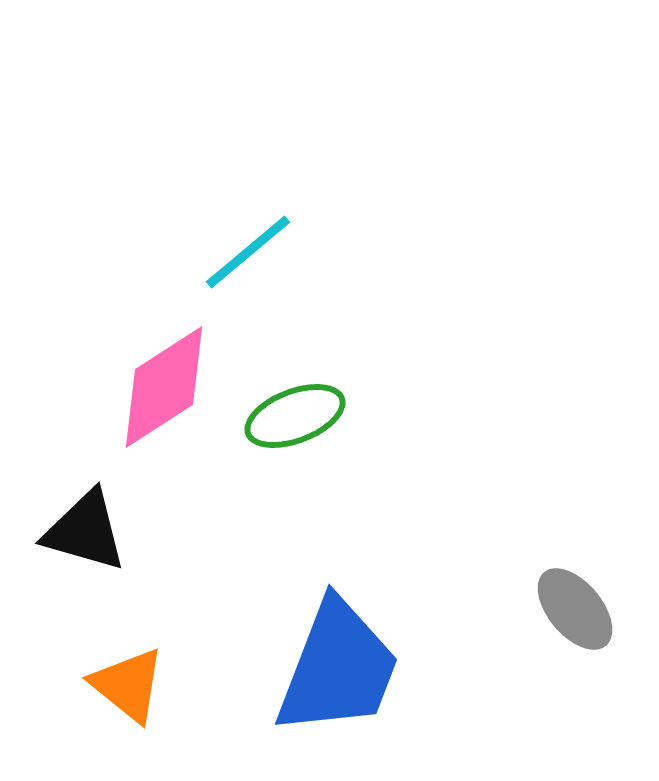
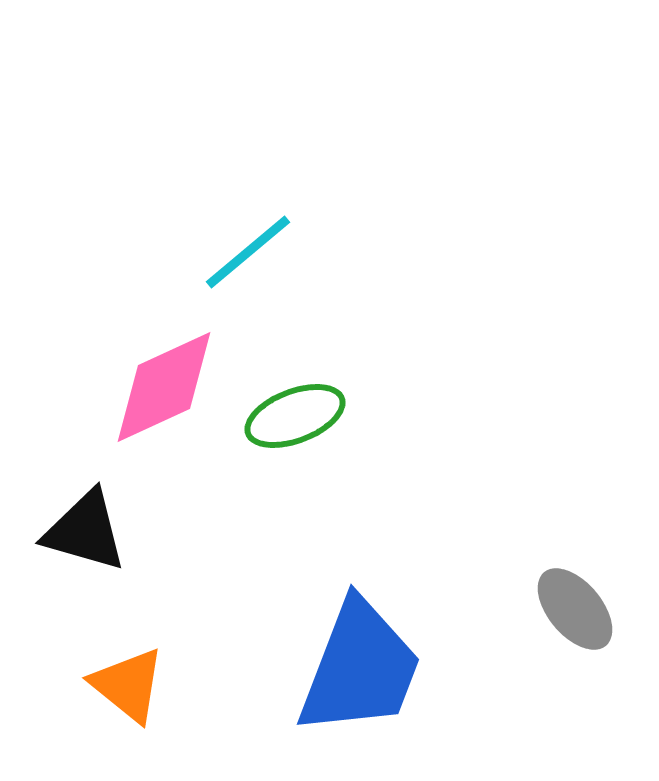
pink diamond: rotated 8 degrees clockwise
blue trapezoid: moved 22 px right
